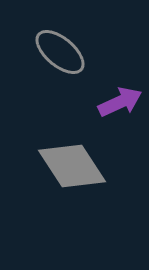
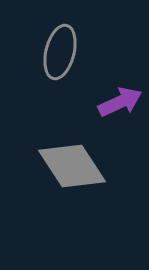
gray ellipse: rotated 64 degrees clockwise
